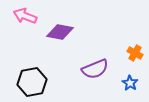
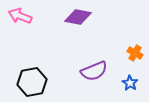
pink arrow: moved 5 px left
purple diamond: moved 18 px right, 15 px up
purple semicircle: moved 1 px left, 2 px down
